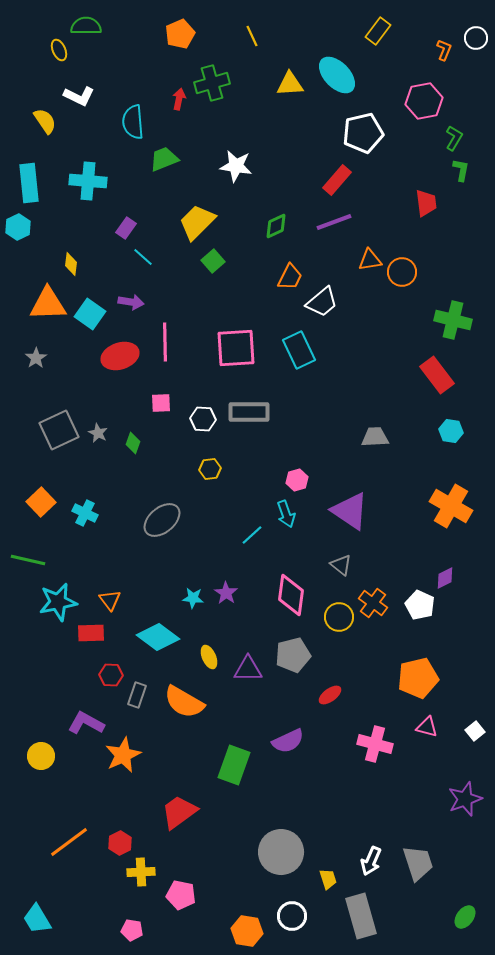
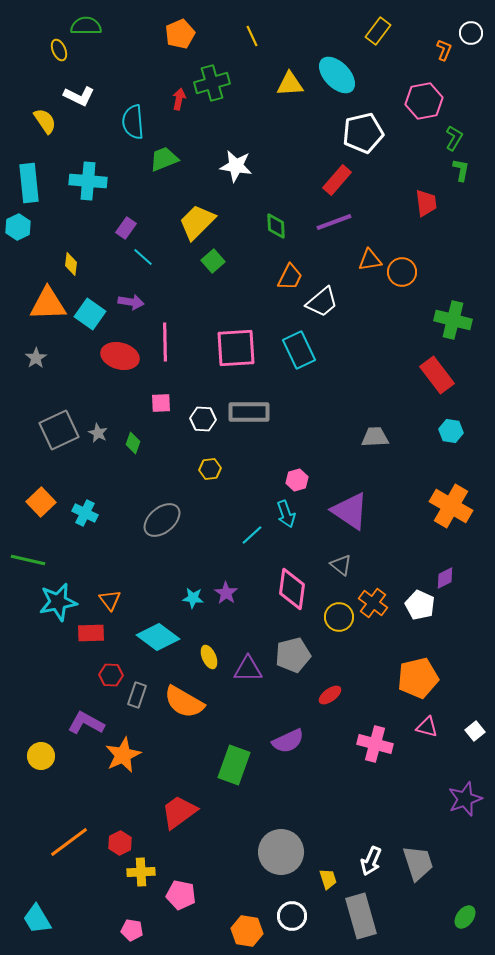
white circle at (476, 38): moved 5 px left, 5 px up
green diamond at (276, 226): rotated 68 degrees counterclockwise
red ellipse at (120, 356): rotated 33 degrees clockwise
pink diamond at (291, 595): moved 1 px right, 6 px up
